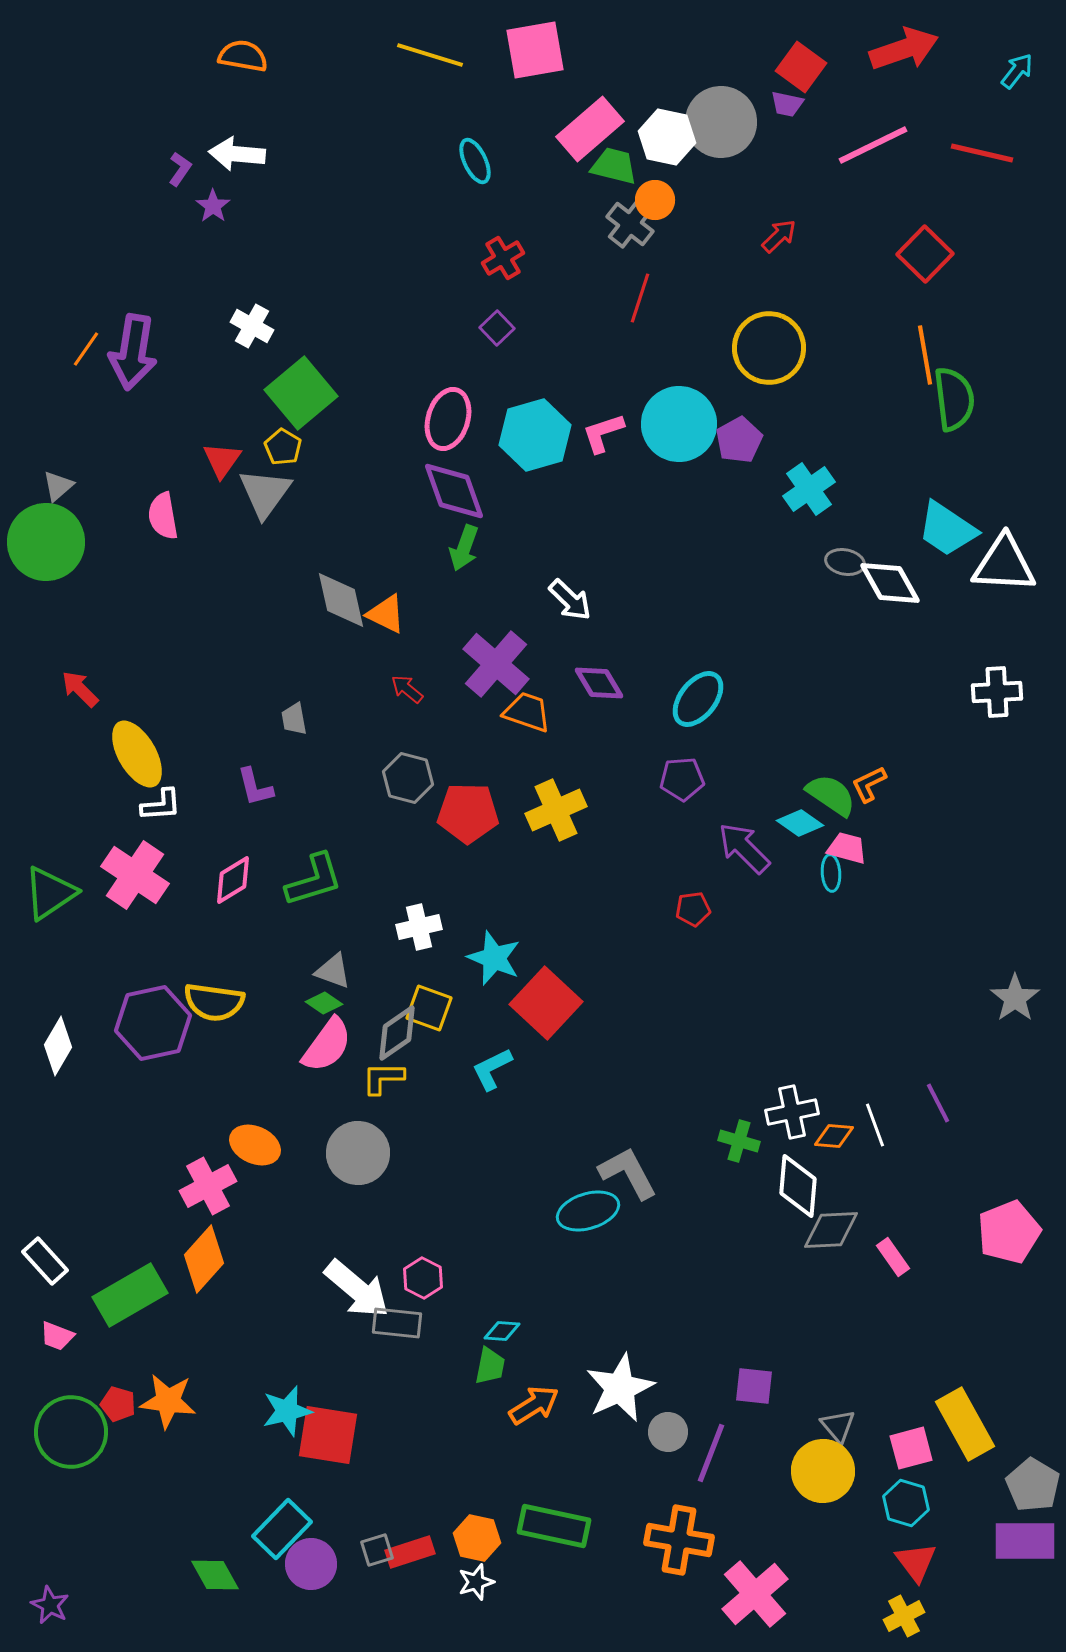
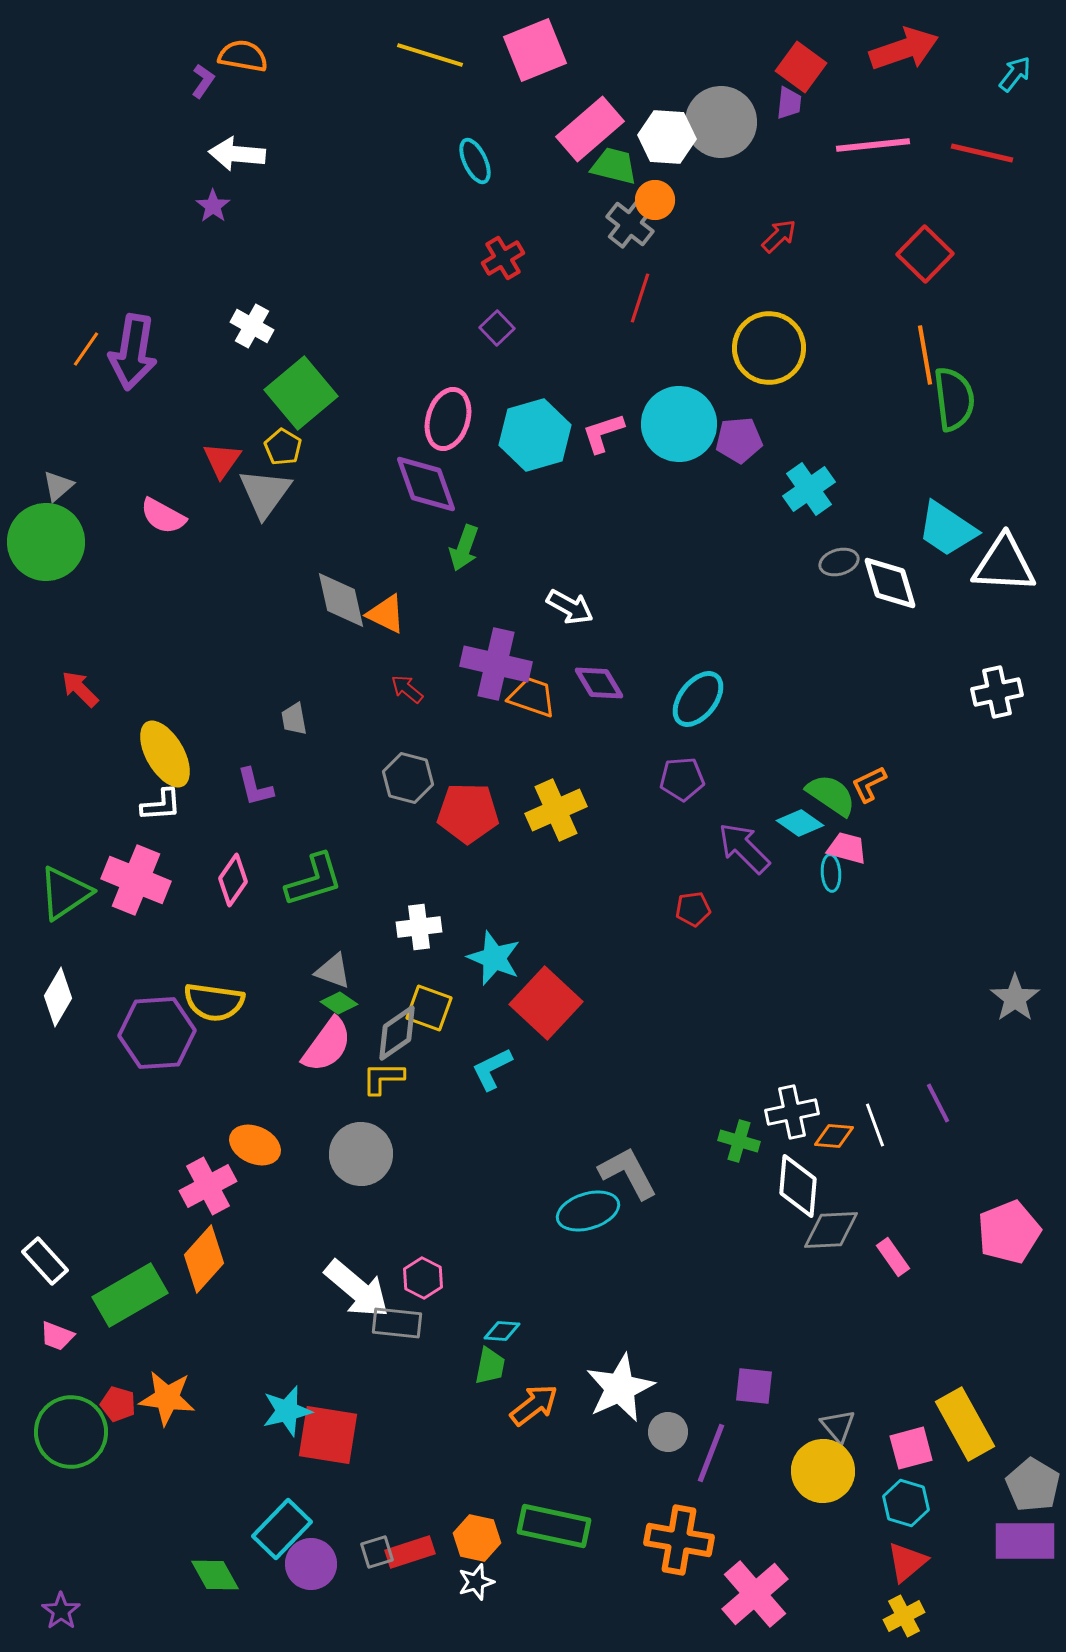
pink square at (535, 50): rotated 12 degrees counterclockwise
cyan arrow at (1017, 71): moved 2 px left, 3 px down
purple trapezoid at (787, 104): moved 2 px right, 1 px up; rotated 96 degrees counterclockwise
white hexagon at (667, 137): rotated 8 degrees counterclockwise
pink line at (873, 145): rotated 20 degrees clockwise
purple L-shape at (180, 169): moved 23 px right, 88 px up
purple pentagon at (739, 440): rotated 24 degrees clockwise
purple diamond at (454, 491): moved 28 px left, 7 px up
pink semicircle at (163, 516): rotated 51 degrees counterclockwise
gray ellipse at (845, 562): moved 6 px left; rotated 27 degrees counterclockwise
white diamond at (890, 583): rotated 12 degrees clockwise
white arrow at (570, 600): moved 7 px down; rotated 15 degrees counterclockwise
purple cross at (496, 664): rotated 28 degrees counterclockwise
white cross at (997, 692): rotated 9 degrees counterclockwise
orange trapezoid at (527, 712): moved 5 px right, 15 px up
yellow ellipse at (137, 754): moved 28 px right
pink cross at (135, 875): moved 1 px right, 5 px down; rotated 12 degrees counterclockwise
pink diamond at (233, 880): rotated 24 degrees counterclockwise
green triangle at (50, 893): moved 15 px right
white cross at (419, 927): rotated 6 degrees clockwise
green diamond at (324, 1003): moved 15 px right
purple hexagon at (153, 1023): moved 4 px right, 10 px down; rotated 8 degrees clockwise
white diamond at (58, 1046): moved 49 px up
gray circle at (358, 1153): moved 3 px right, 1 px down
orange star at (168, 1401): moved 1 px left, 3 px up
orange arrow at (534, 1405): rotated 6 degrees counterclockwise
gray square at (377, 1550): moved 2 px down
red triangle at (916, 1562): moved 9 px left; rotated 27 degrees clockwise
purple star at (50, 1605): moved 11 px right, 6 px down; rotated 9 degrees clockwise
